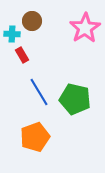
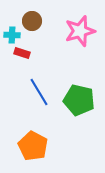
pink star: moved 5 px left, 3 px down; rotated 16 degrees clockwise
cyan cross: moved 1 px down
red rectangle: moved 2 px up; rotated 42 degrees counterclockwise
green pentagon: moved 4 px right, 1 px down
orange pentagon: moved 2 px left, 9 px down; rotated 24 degrees counterclockwise
